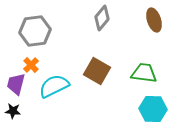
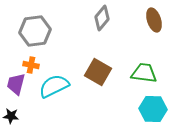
orange cross: rotated 35 degrees counterclockwise
brown square: moved 1 px right, 1 px down
black star: moved 2 px left, 5 px down
